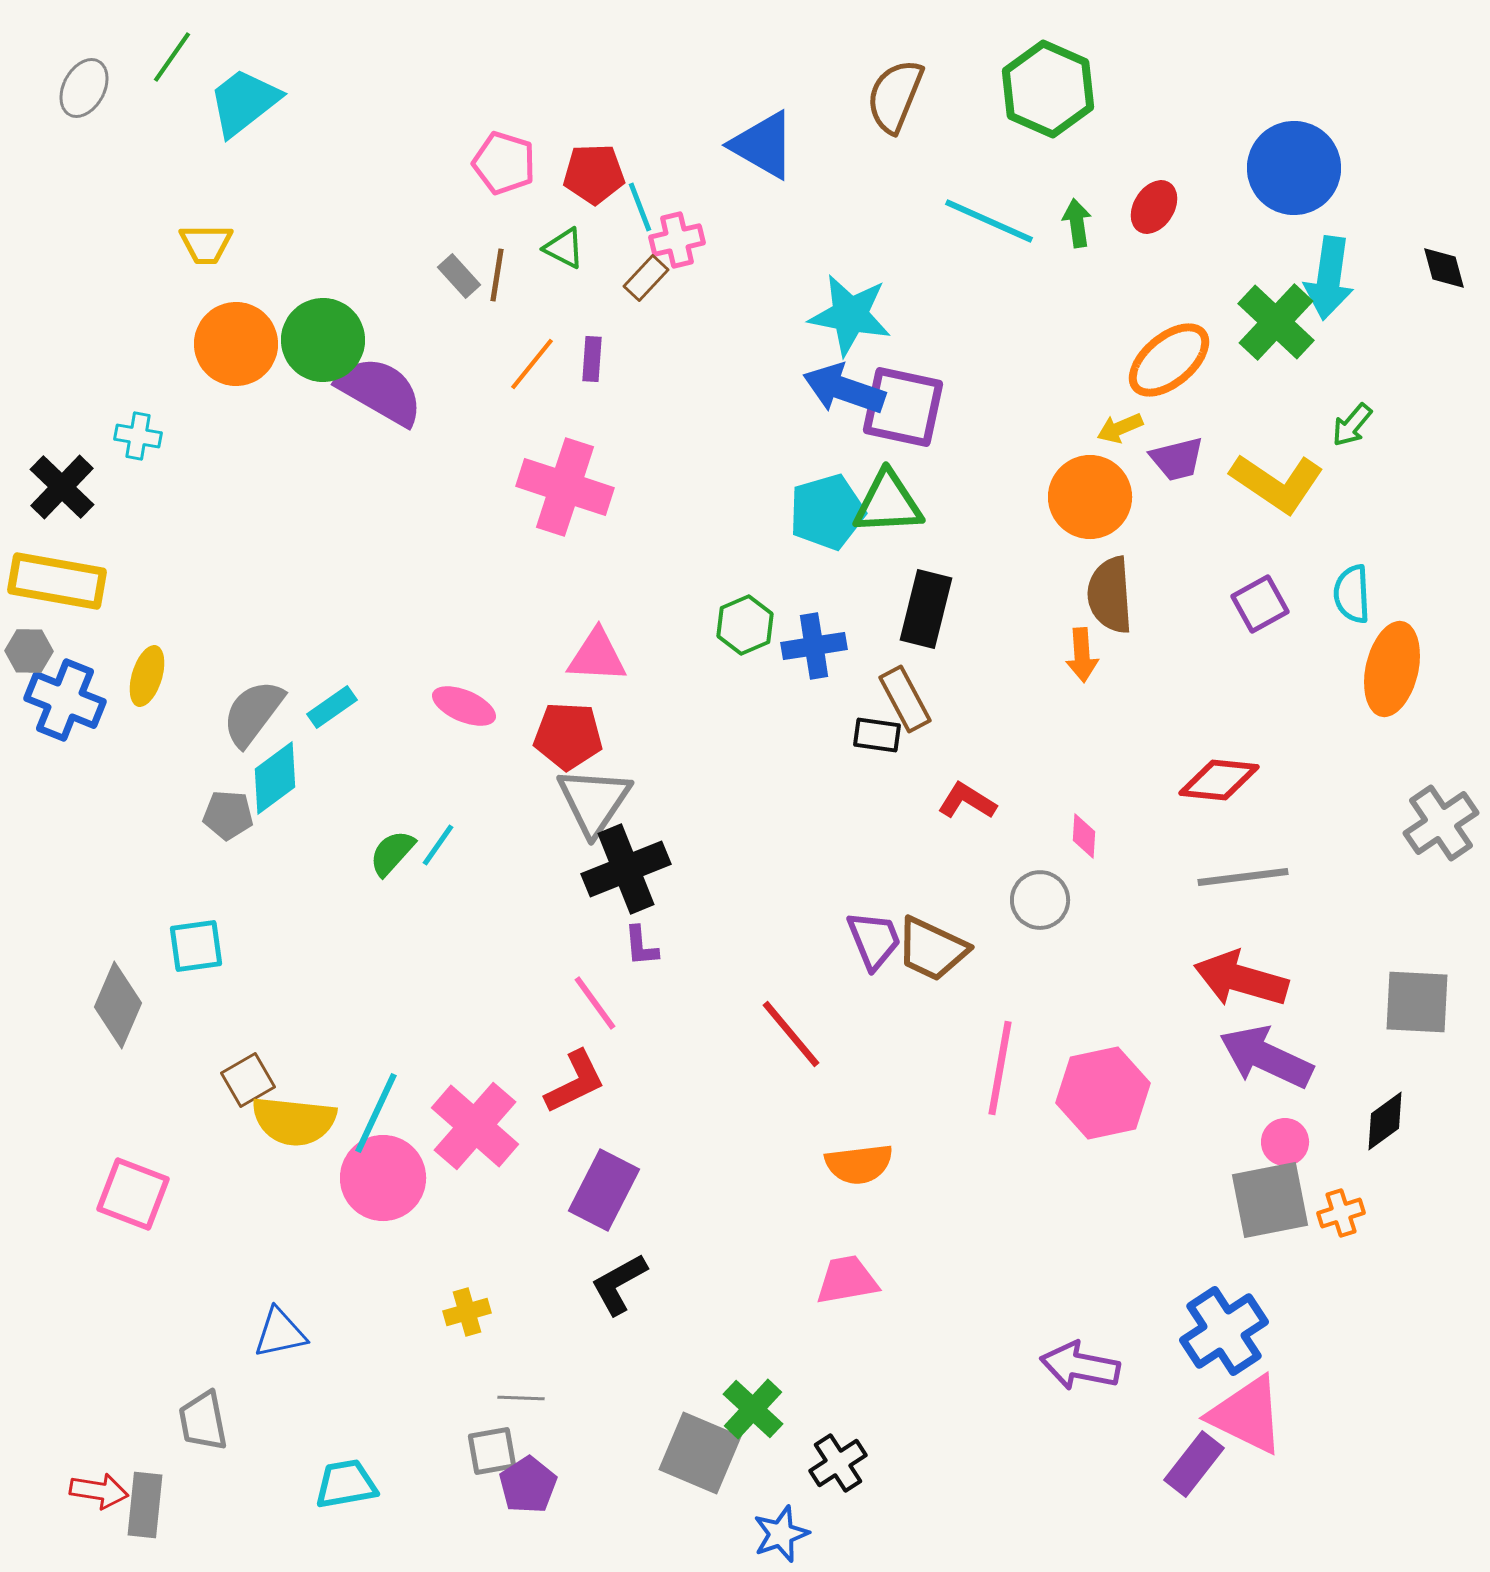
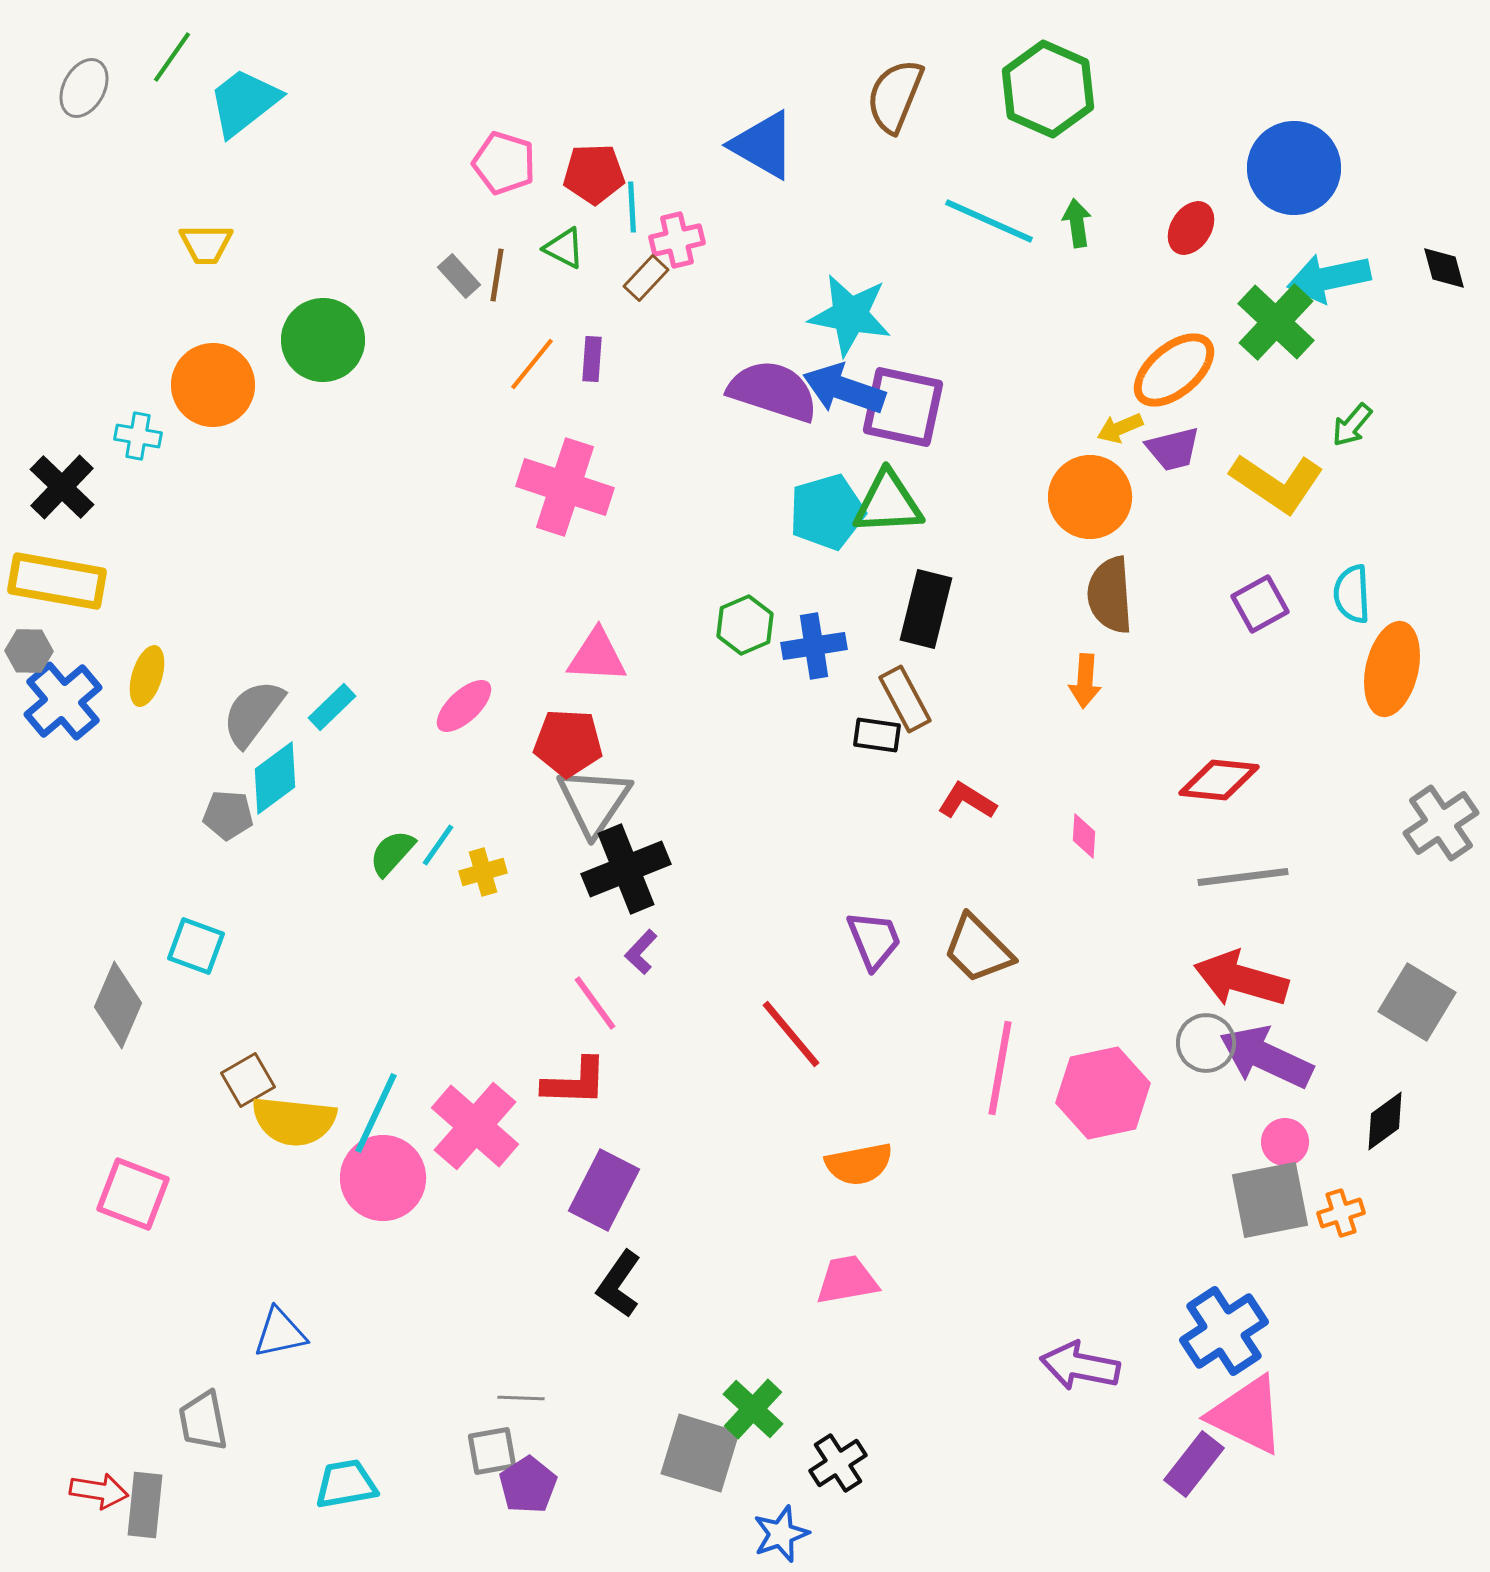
cyan line at (640, 207): moved 8 px left; rotated 18 degrees clockwise
red ellipse at (1154, 207): moved 37 px right, 21 px down
cyan arrow at (1329, 278): rotated 70 degrees clockwise
orange circle at (236, 344): moved 23 px left, 41 px down
orange ellipse at (1169, 360): moved 5 px right, 10 px down
purple semicircle at (380, 391): moved 393 px right; rotated 12 degrees counterclockwise
purple trapezoid at (1177, 459): moved 4 px left, 10 px up
orange arrow at (1082, 655): moved 3 px right, 26 px down; rotated 8 degrees clockwise
blue cross at (65, 700): moved 2 px left, 1 px down; rotated 28 degrees clockwise
pink ellipse at (464, 706): rotated 66 degrees counterclockwise
cyan rectangle at (332, 707): rotated 9 degrees counterclockwise
red pentagon at (568, 736): moved 7 px down
gray circle at (1040, 900): moved 166 px right, 143 px down
cyan square at (196, 946): rotated 28 degrees clockwise
purple L-shape at (641, 946): moved 6 px down; rotated 48 degrees clockwise
brown trapezoid at (932, 949): moved 46 px right; rotated 20 degrees clockwise
gray square at (1417, 1002): rotated 28 degrees clockwise
red L-shape at (575, 1082): rotated 28 degrees clockwise
orange semicircle at (859, 1164): rotated 4 degrees counterclockwise
black L-shape at (619, 1284): rotated 26 degrees counterclockwise
yellow cross at (467, 1312): moved 16 px right, 440 px up
gray square at (700, 1453): rotated 6 degrees counterclockwise
